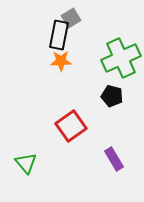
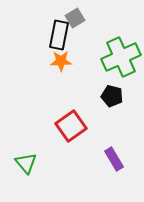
gray square: moved 4 px right
green cross: moved 1 px up
